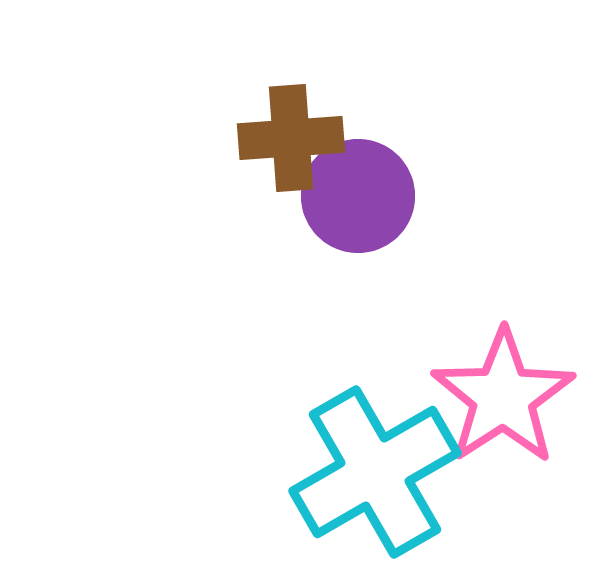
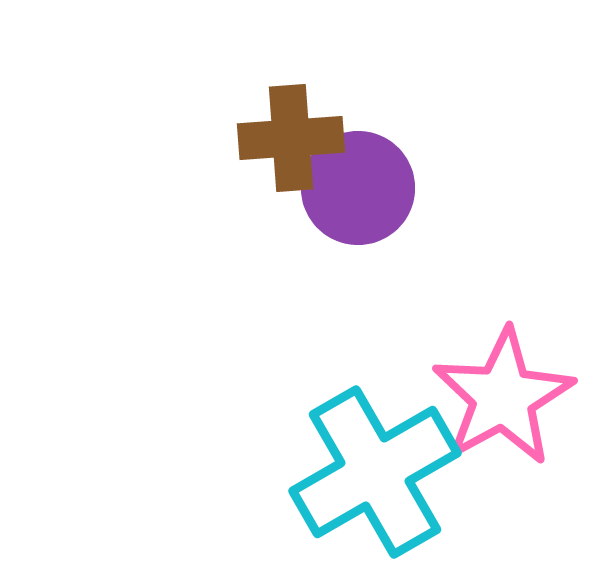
purple circle: moved 8 px up
pink star: rotated 4 degrees clockwise
